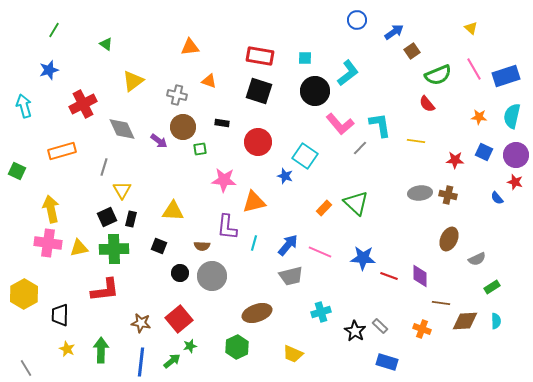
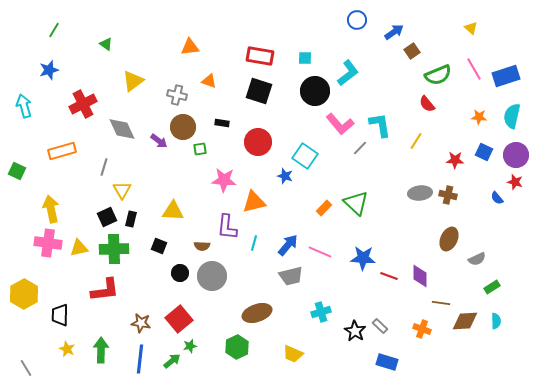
yellow line at (416, 141): rotated 66 degrees counterclockwise
blue line at (141, 362): moved 1 px left, 3 px up
